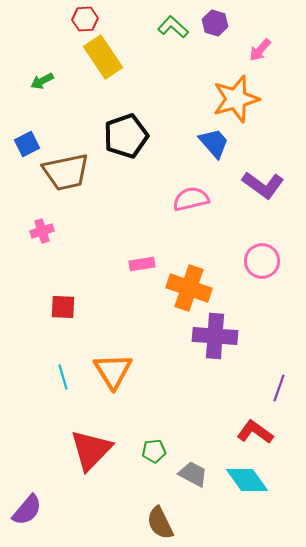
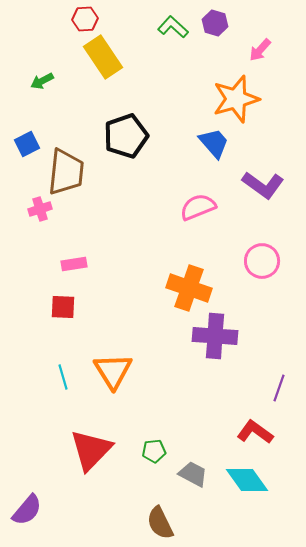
brown trapezoid: rotated 72 degrees counterclockwise
pink semicircle: moved 7 px right, 8 px down; rotated 9 degrees counterclockwise
pink cross: moved 2 px left, 22 px up
pink rectangle: moved 68 px left
